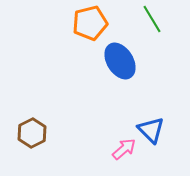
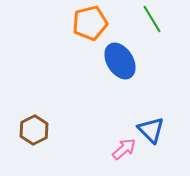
brown hexagon: moved 2 px right, 3 px up
